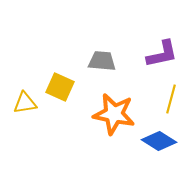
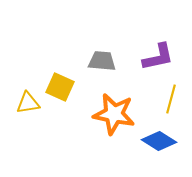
purple L-shape: moved 4 px left, 3 px down
yellow triangle: moved 3 px right
